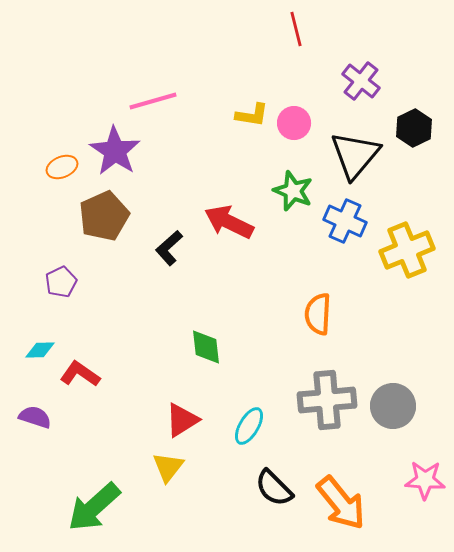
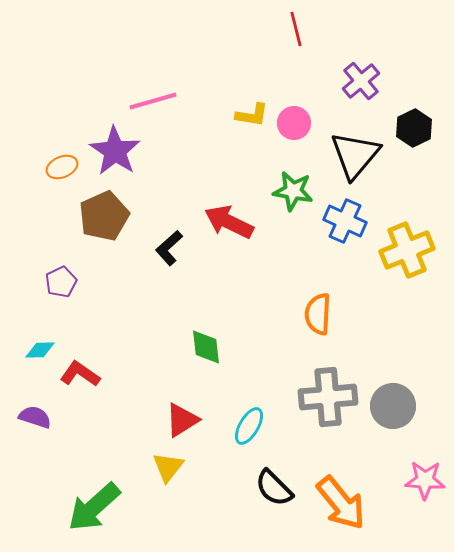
purple cross: rotated 12 degrees clockwise
green star: rotated 12 degrees counterclockwise
gray cross: moved 1 px right, 3 px up
